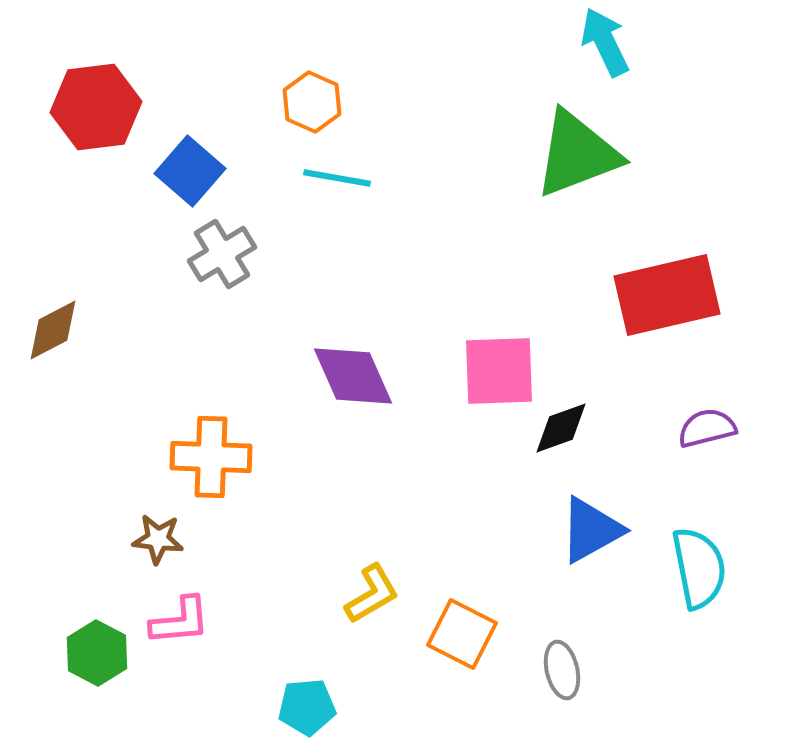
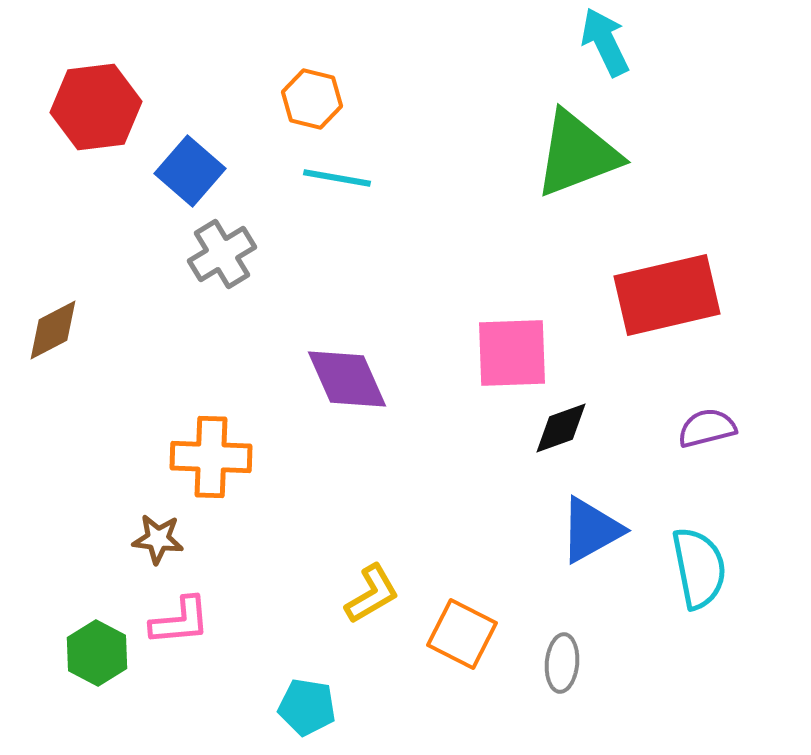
orange hexagon: moved 3 px up; rotated 10 degrees counterclockwise
pink square: moved 13 px right, 18 px up
purple diamond: moved 6 px left, 3 px down
gray ellipse: moved 7 px up; rotated 18 degrees clockwise
cyan pentagon: rotated 14 degrees clockwise
